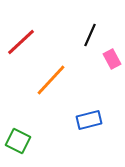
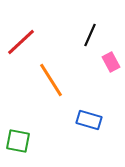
pink rectangle: moved 1 px left, 3 px down
orange line: rotated 75 degrees counterclockwise
blue rectangle: rotated 30 degrees clockwise
green square: rotated 15 degrees counterclockwise
